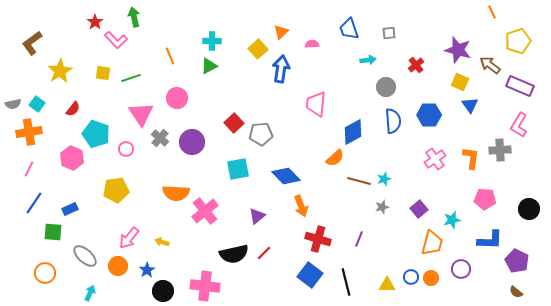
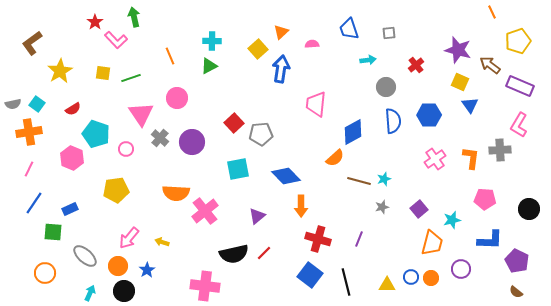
red semicircle at (73, 109): rotated 21 degrees clockwise
orange arrow at (301, 206): rotated 20 degrees clockwise
black circle at (163, 291): moved 39 px left
